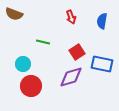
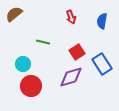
brown semicircle: rotated 120 degrees clockwise
blue rectangle: rotated 45 degrees clockwise
